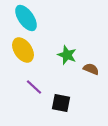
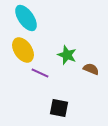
purple line: moved 6 px right, 14 px up; rotated 18 degrees counterclockwise
black square: moved 2 px left, 5 px down
